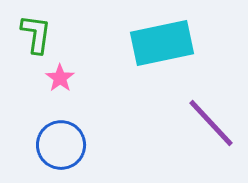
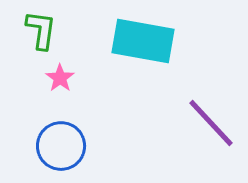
green L-shape: moved 5 px right, 4 px up
cyan rectangle: moved 19 px left, 2 px up; rotated 22 degrees clockwise
blue circle: moved 1 px down
